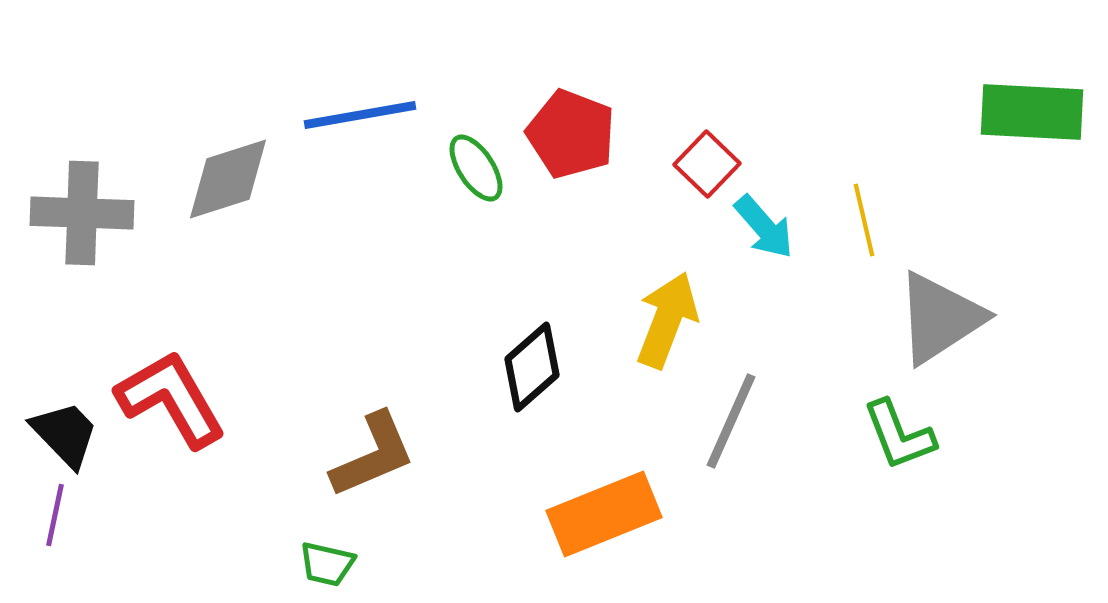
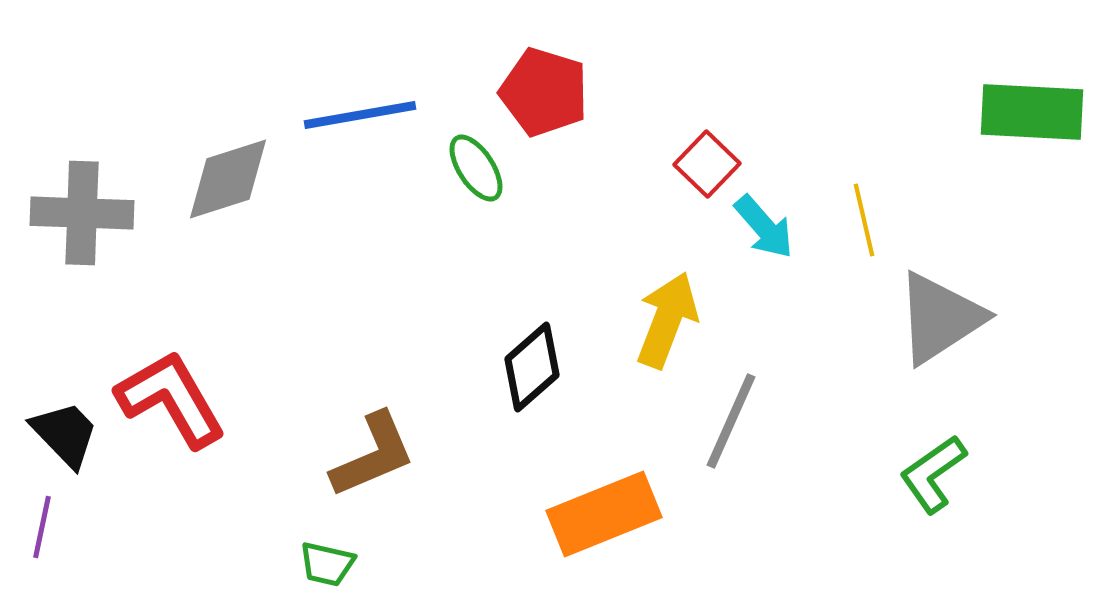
red pentagon: moved 27 px left, 42 px up; rotated 4 degrees counterclockwise
green L-shape: moved 34 px right, 39 px down; rotated 76 degrees clockwise
purple line: moved 13 px left, 12 px down
